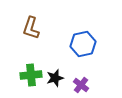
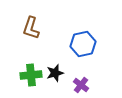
black star: moved 5 px up
